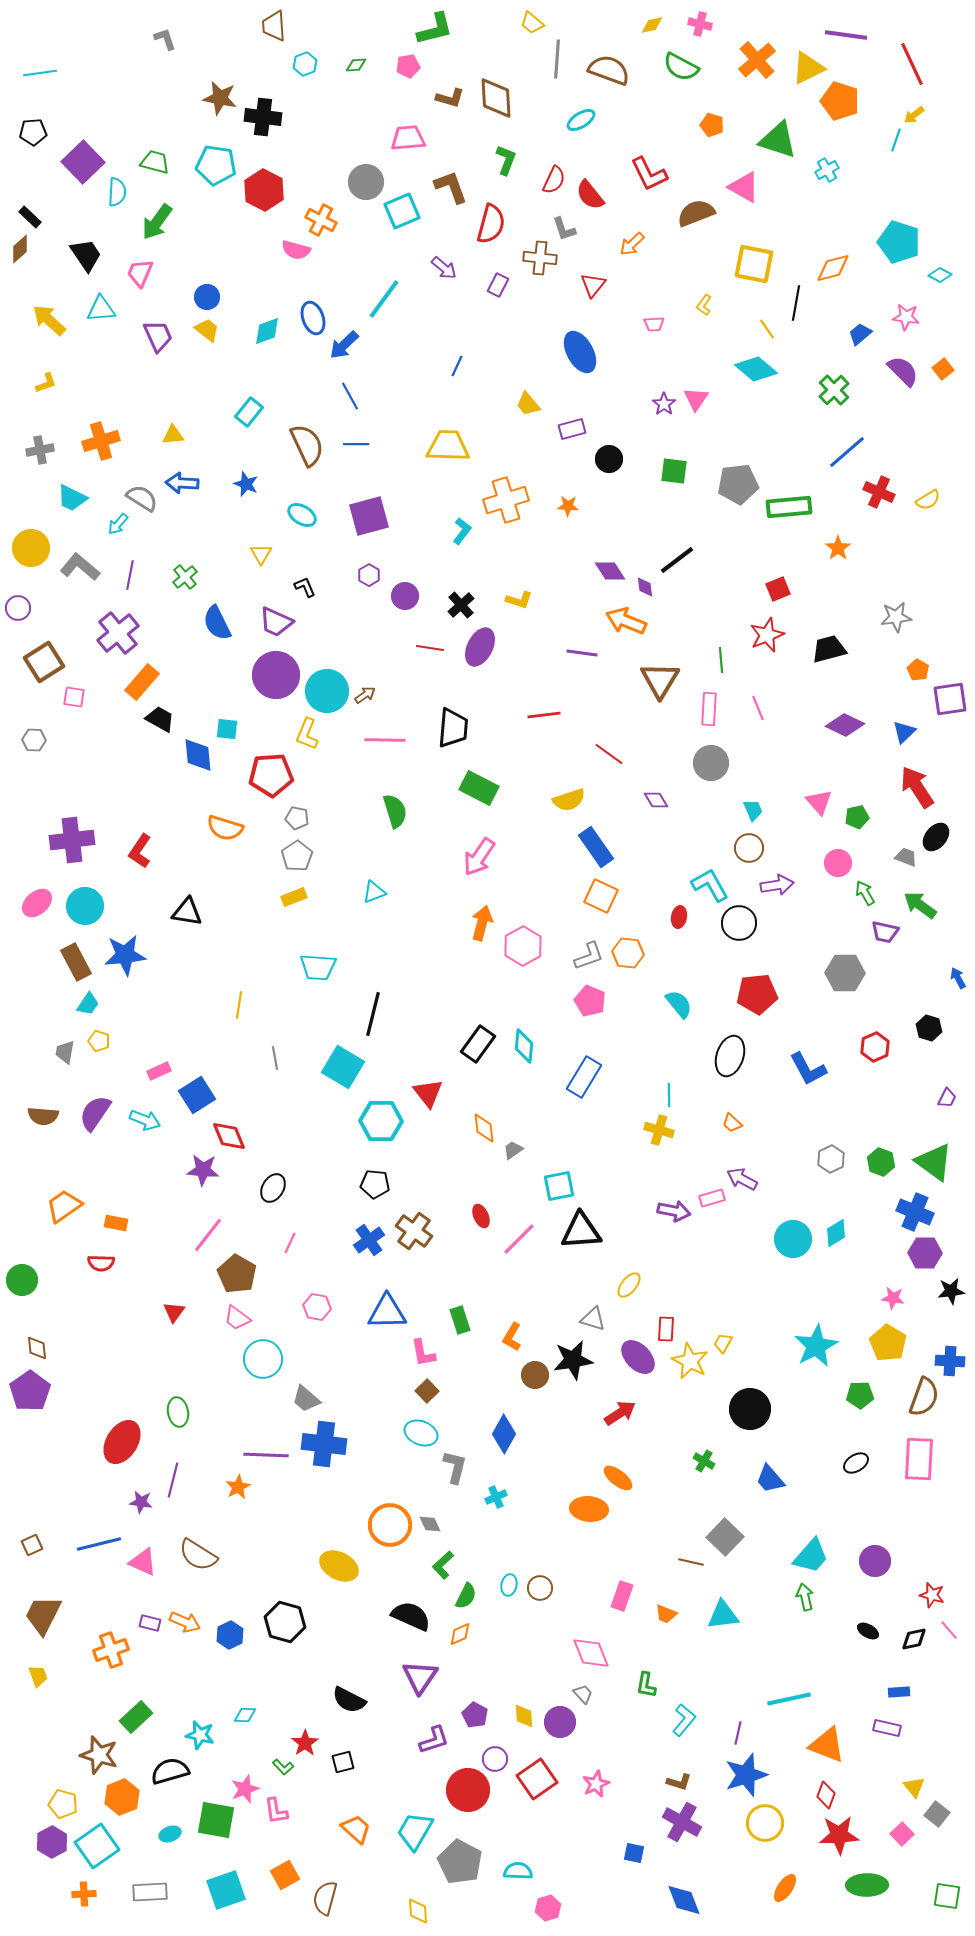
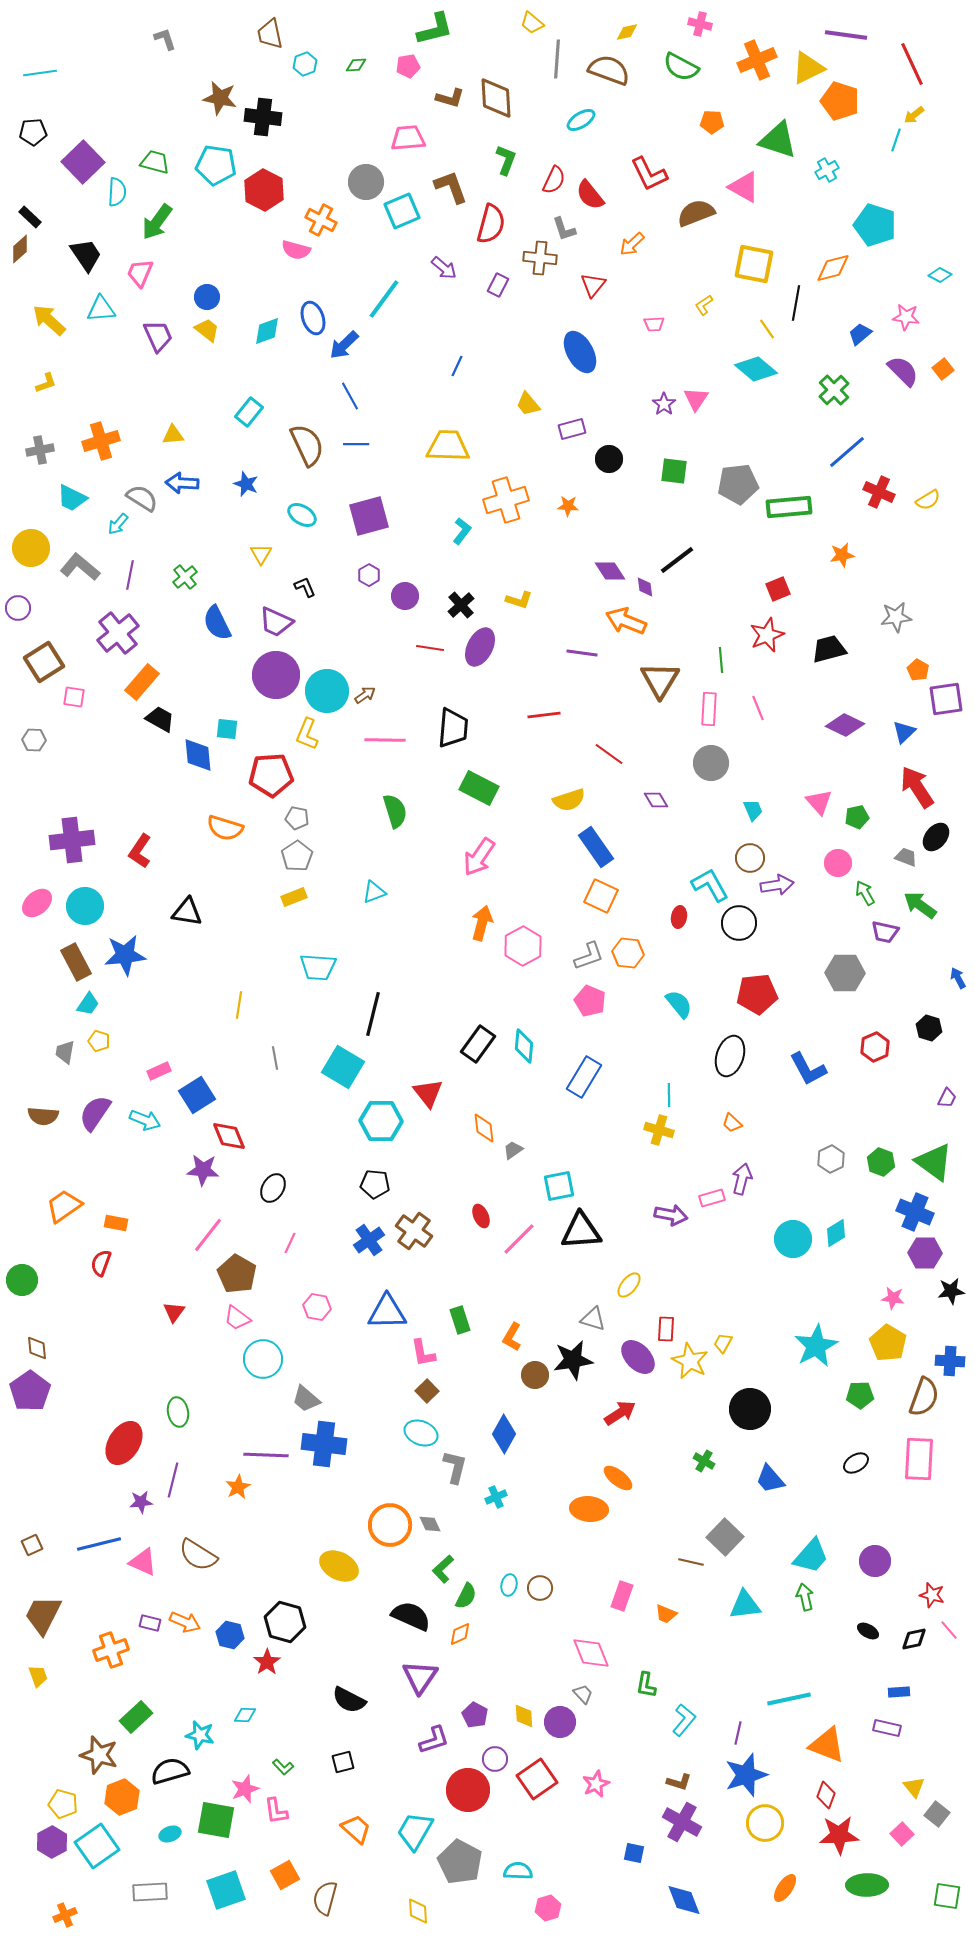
yellow diamond at (652, 25): moved 25 px left, 7 px down
brown trapezoid at (274, 26): moved 4 px left, 8 px down; rotated 8 degrees counterclockwise
orange cross at (757, 60): rotated 18 degrees clockwise
orange pentagon at (712, 125): moved 3 px up; rotated 15 degrees counterclockwise
cyan pentagon at (899, 242): moved 24 px left, 17 px up
yellow L-shape at (704, 305): rotated 20 degrees clockwise
orange star at (838, 548): moved 4 px right, 7 px down; rotated 25 degrees clockwise
purple square at (950, 699): moved 4 px left
brown circle at (749, 848): moved 1 px right, 10 px down
purple arrow at (742, 1179): rotated 76 degrees clockwise
purple arrow at (674, 1211): moved 3 px left, 4 px down
red semicircle at (101, 1263): rotated 108 degrees clockwise
red ellipse at (122, 1442): moved 2 px right, 1 px down
purple star at (141, 1502): rotated 15 degrees counterclockwise
green L-shape at (443, 1565): moved 4 px down
cyan triangle at (723, 1615): moved 22 px right, 10 px up
blue hexagon at (230, 1635): rotated 20 degrees counterclockwise
red star at (305, 1743): moved 38 px left, 81 px up
orange cross at (84, 1894): moved 19 px left, 21 px down; rotated 20 degrees counterclockwise
